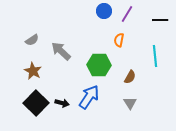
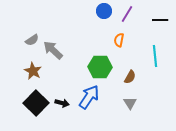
gray arrow: moved 8 px left, 1 px up
green hexagon: moved 1 px right, 2 px down
